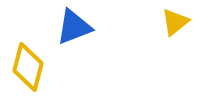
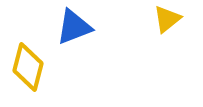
yellow triangle: moved 8 px left, 3 px up
